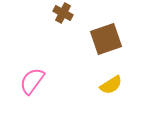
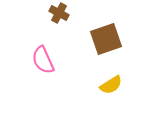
brown cross: moved 4 px left
pink semicircle: moved 11 px right, 21 px up; rotated 60 degrees counterclockwise
